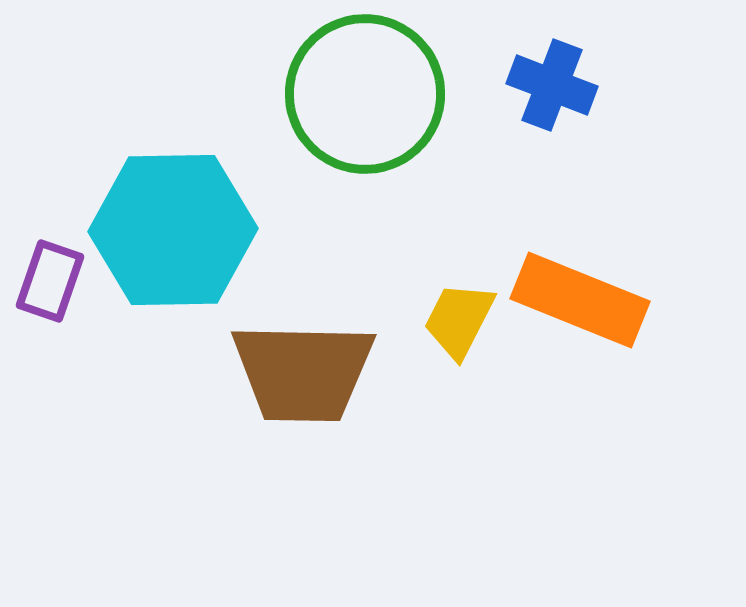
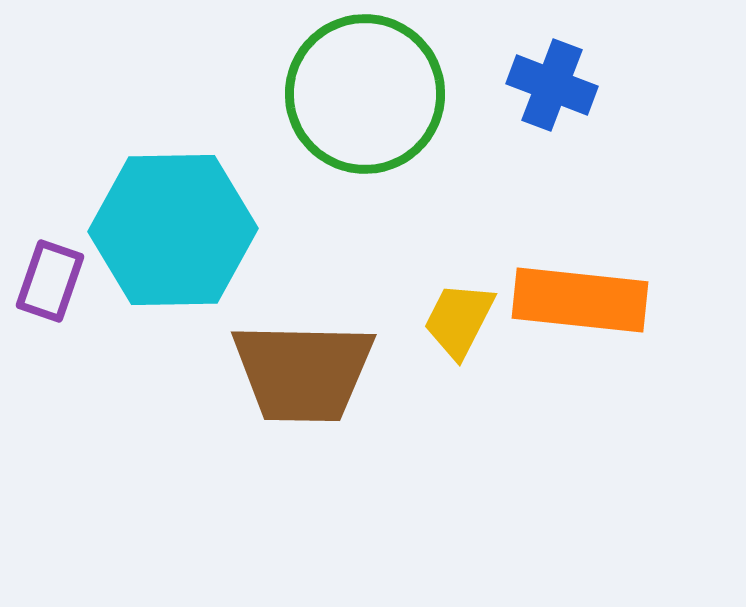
orange rectangle: rotated 16 degrees counterclockwise
